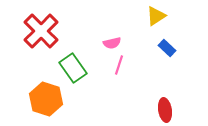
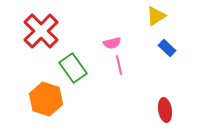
pink line: rotated 30 degrees counterclockwise
